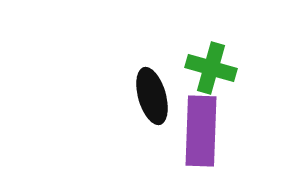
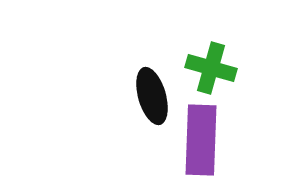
purple rectangle: moved 9 px down
